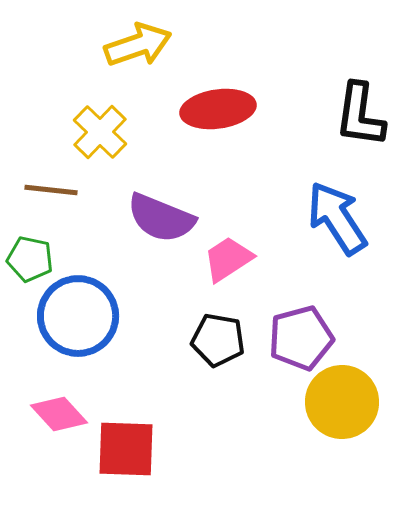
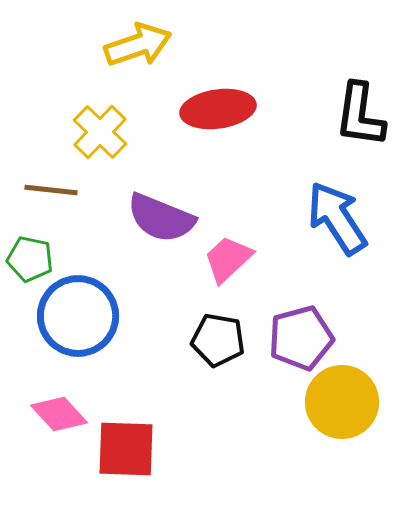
pink trapezoid: rotated 10 degrees counterclockwise
